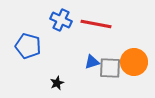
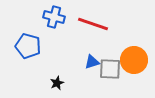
blue cross: moved 7 px left, 3 px up; rotated 10 degrees counterclockwise
red line: moved 3 px left; rotated 8 degrees clockwise
orange circle: moved 2 px up
gray square: moved 1 px down
